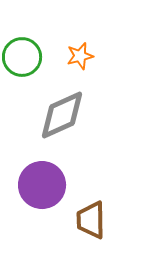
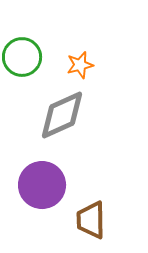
orange star: moved 9 px down
